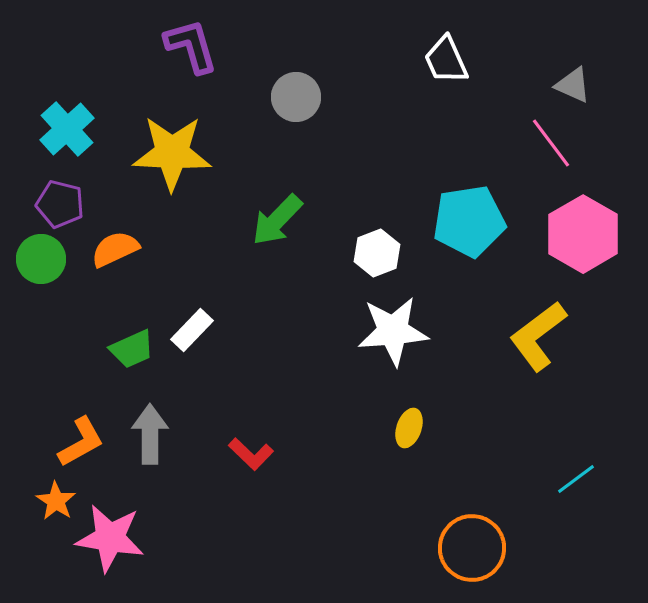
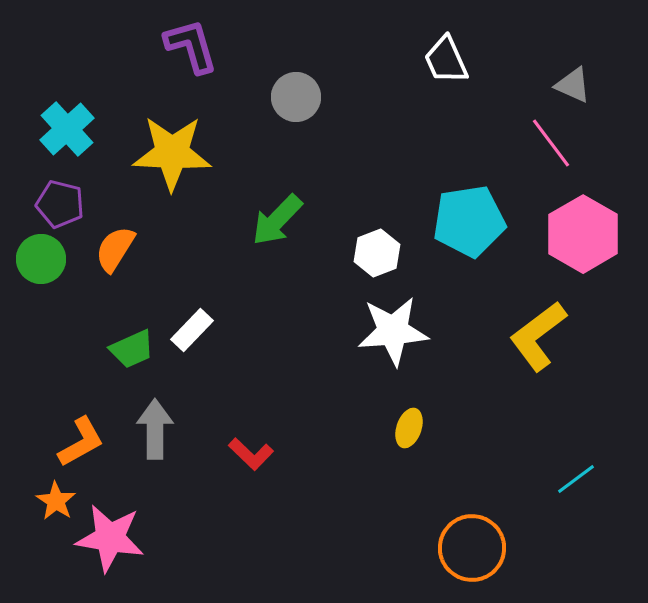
orange semicircle: rotated 33 degrees counterclockwise
gray arrow: moved 5 px right, 5 px up
